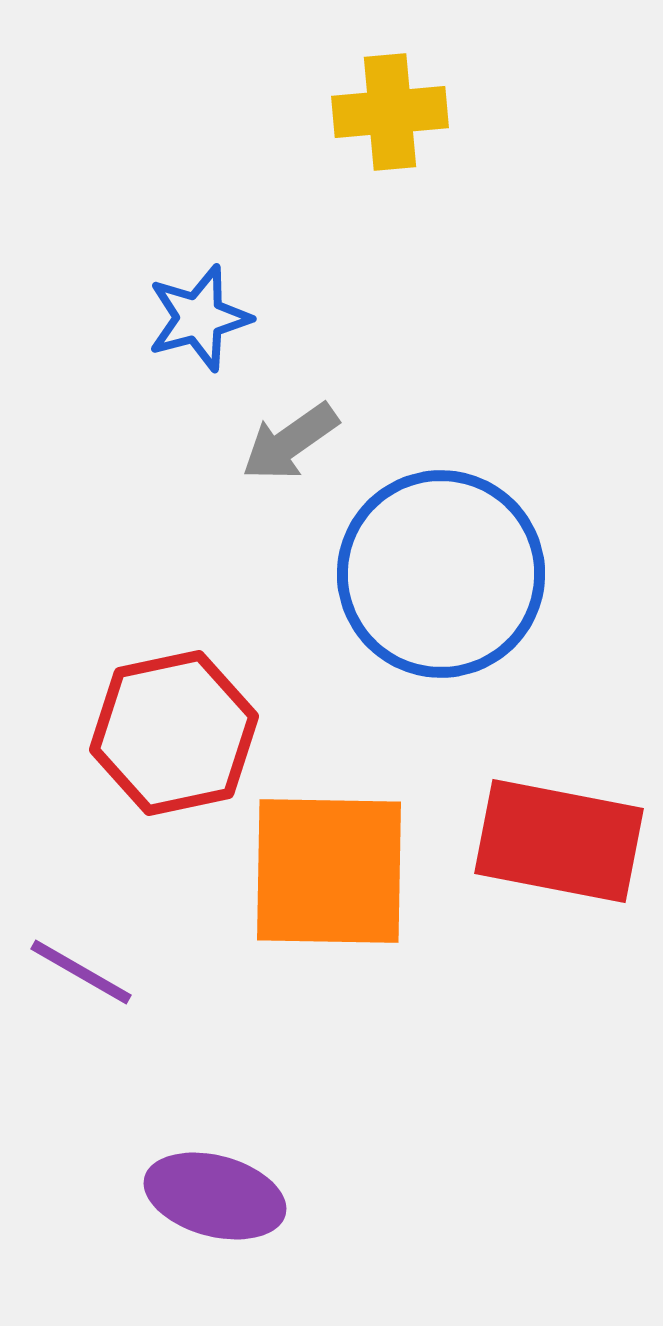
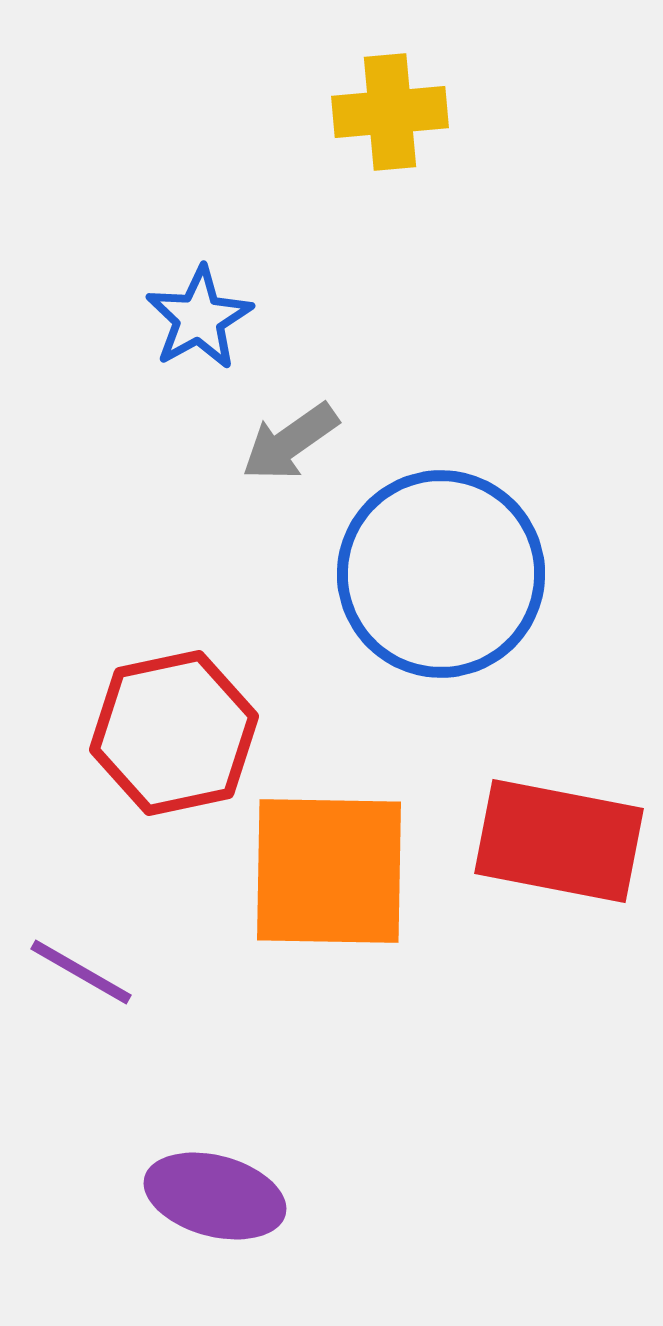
blue star: rotated 14 degrees counterclockwise
